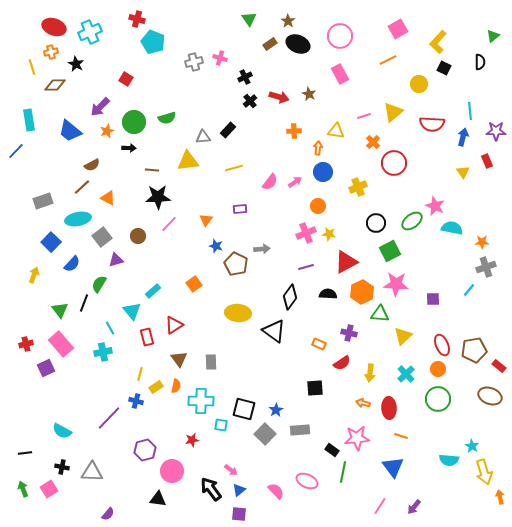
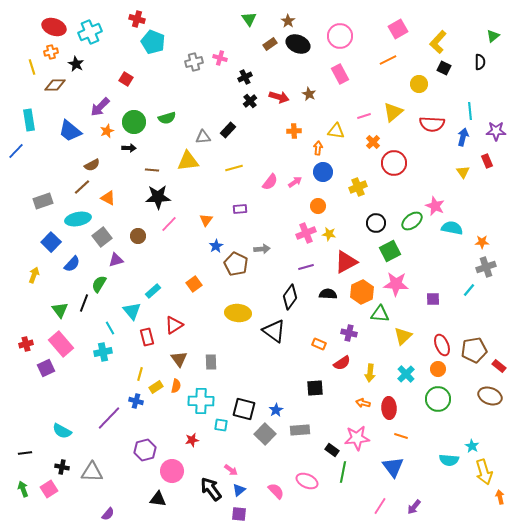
blue star at (216, 246): rotated 24 degrees clockwise
